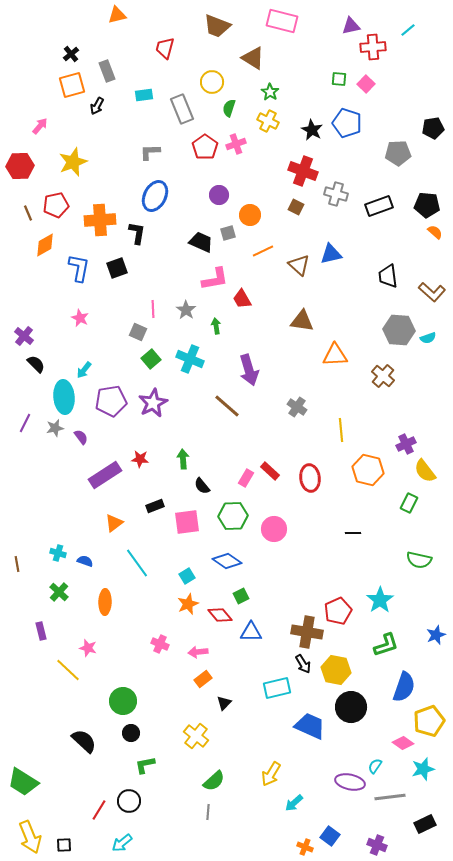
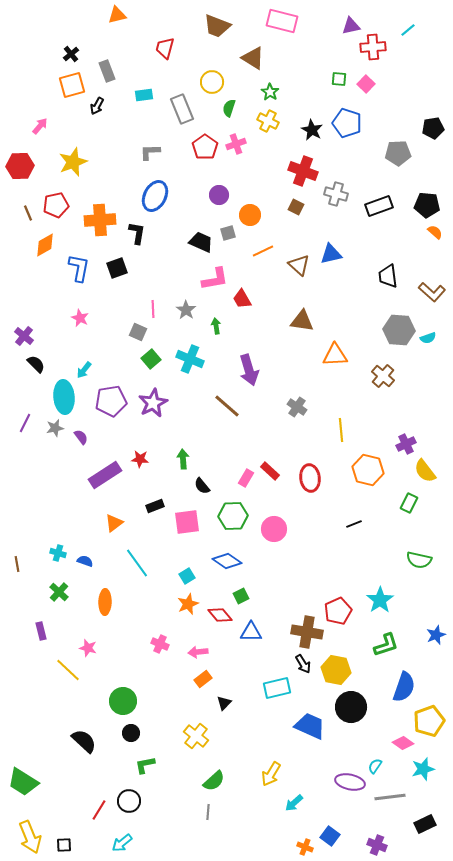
black line at (353, 533): moved 1 px right, 9 px up; rotated 21 degrees counterclockwise
